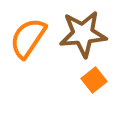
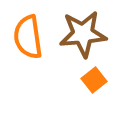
orange semicircle: moved 1 px up; rotated 42 degrees counterclockwise
